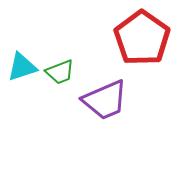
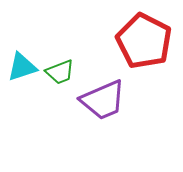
red pentagon: moved 2 px right, 3 px down; rotated 8 degrees counterclockwise
purple trapezoid: moved 2 px left
